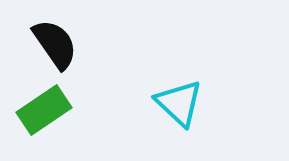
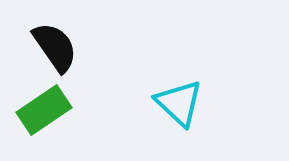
black semicircle: moved 3 px down
